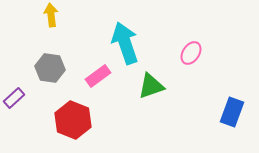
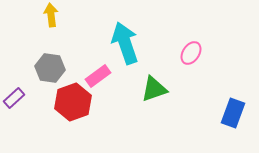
green triangle: moved 3 px right, 3 px down
blue rectangle: moved 1 px right, 1 px down
red hexagon: moved 18 px up; rotated 18 degrees clockwise
